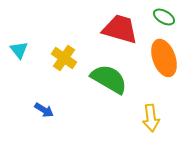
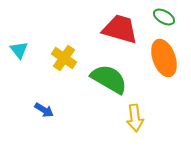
yellow arrow: moved 16 px left
